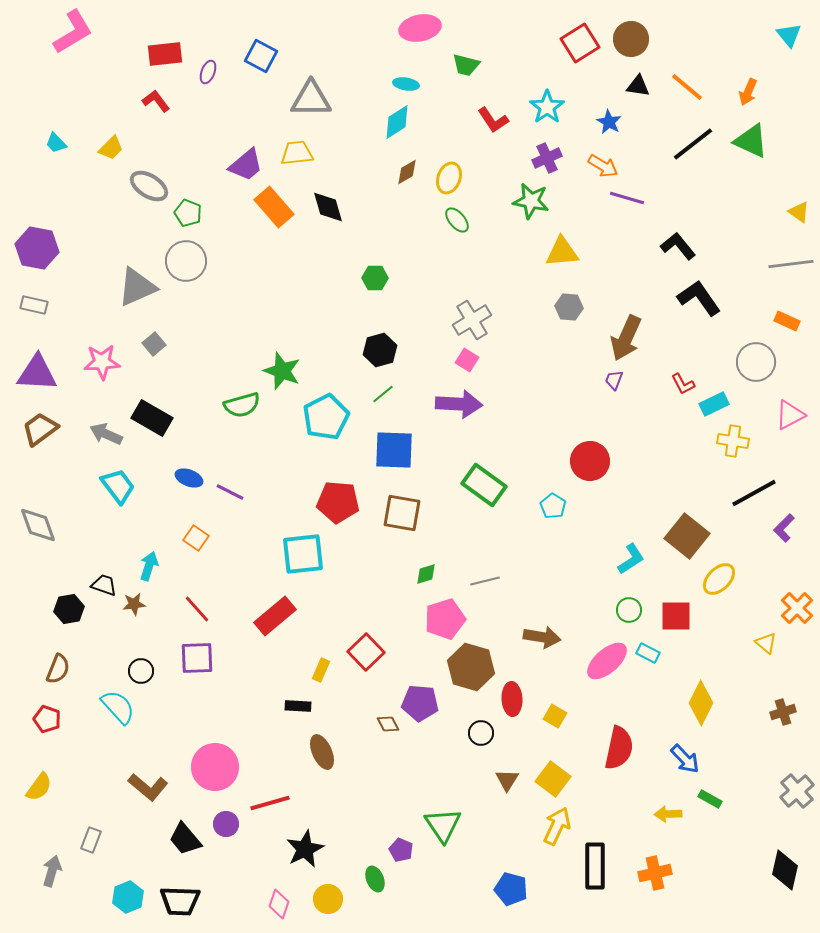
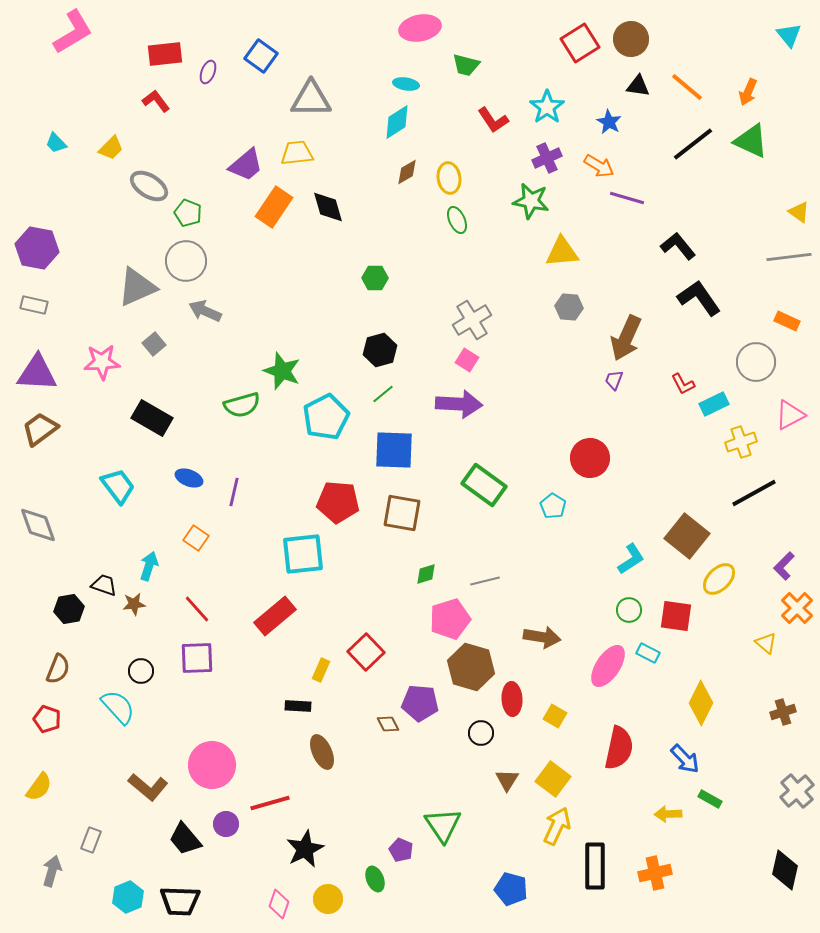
blue square at (261, 56): rotated 8 degrees clockwise
orange arrow at (603, 166): moved 4 px left
yellow ellipse at (449, 178): rotated 28 degrees counterclockwise
orange rectangle at (274, 207): rotated 75 degrees clockwise
green ellipse at (457, 220): rotated 16 degrees clockwise
gray line at (791, 264): moved 2 px left, 7 px up
gray arrow at (106, 434): moved 99 px right, 123 px up
yellow cross at (733, 441): moved 8 px right, 1 px down; rotated 28 degrees counterclockwise
red circle at (590, 461): moved 3 px up
purple line at (230, 492): moved 4 px right; rotated 76 degrees clockwise
purple L-shape at (784, 528): moved 38 px down
red square at (676, 616): rotated 8 degrees clockwise
pink pentagon at (445, 619): moved 5 px right
pink ellipse at (607, 661): moved 1 px right, 5 px down; rotated 15 degrees counterclockwise
pink circle at (215, 767): moved 3 px left, 2 px up
